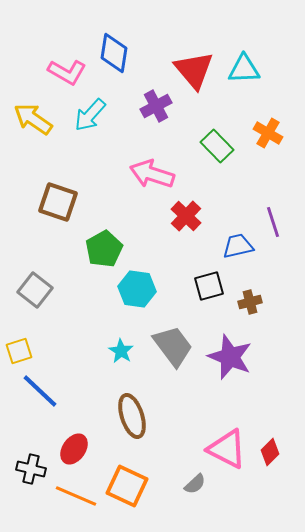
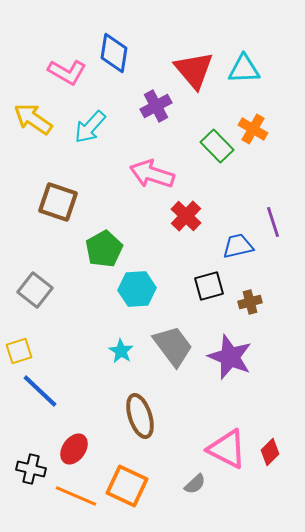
cyan arrow: moved 12 px down
orange cross: moved 15 px left, 4 px up
cyan hexagon: rotated 12 degrees counterclockwise
brown ellipse: moved 8 px right
